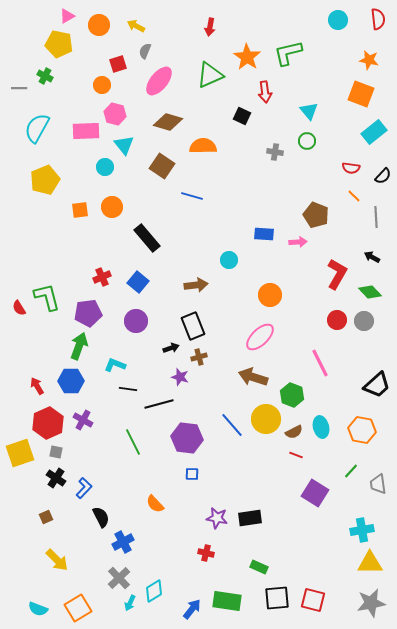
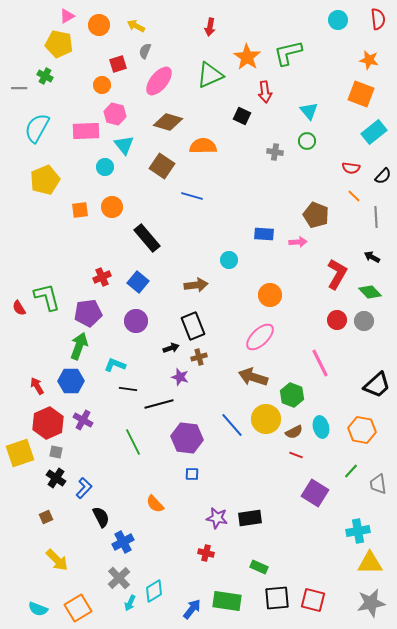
cyan cross at (362, 530): moved 4 px left, 1 px down
